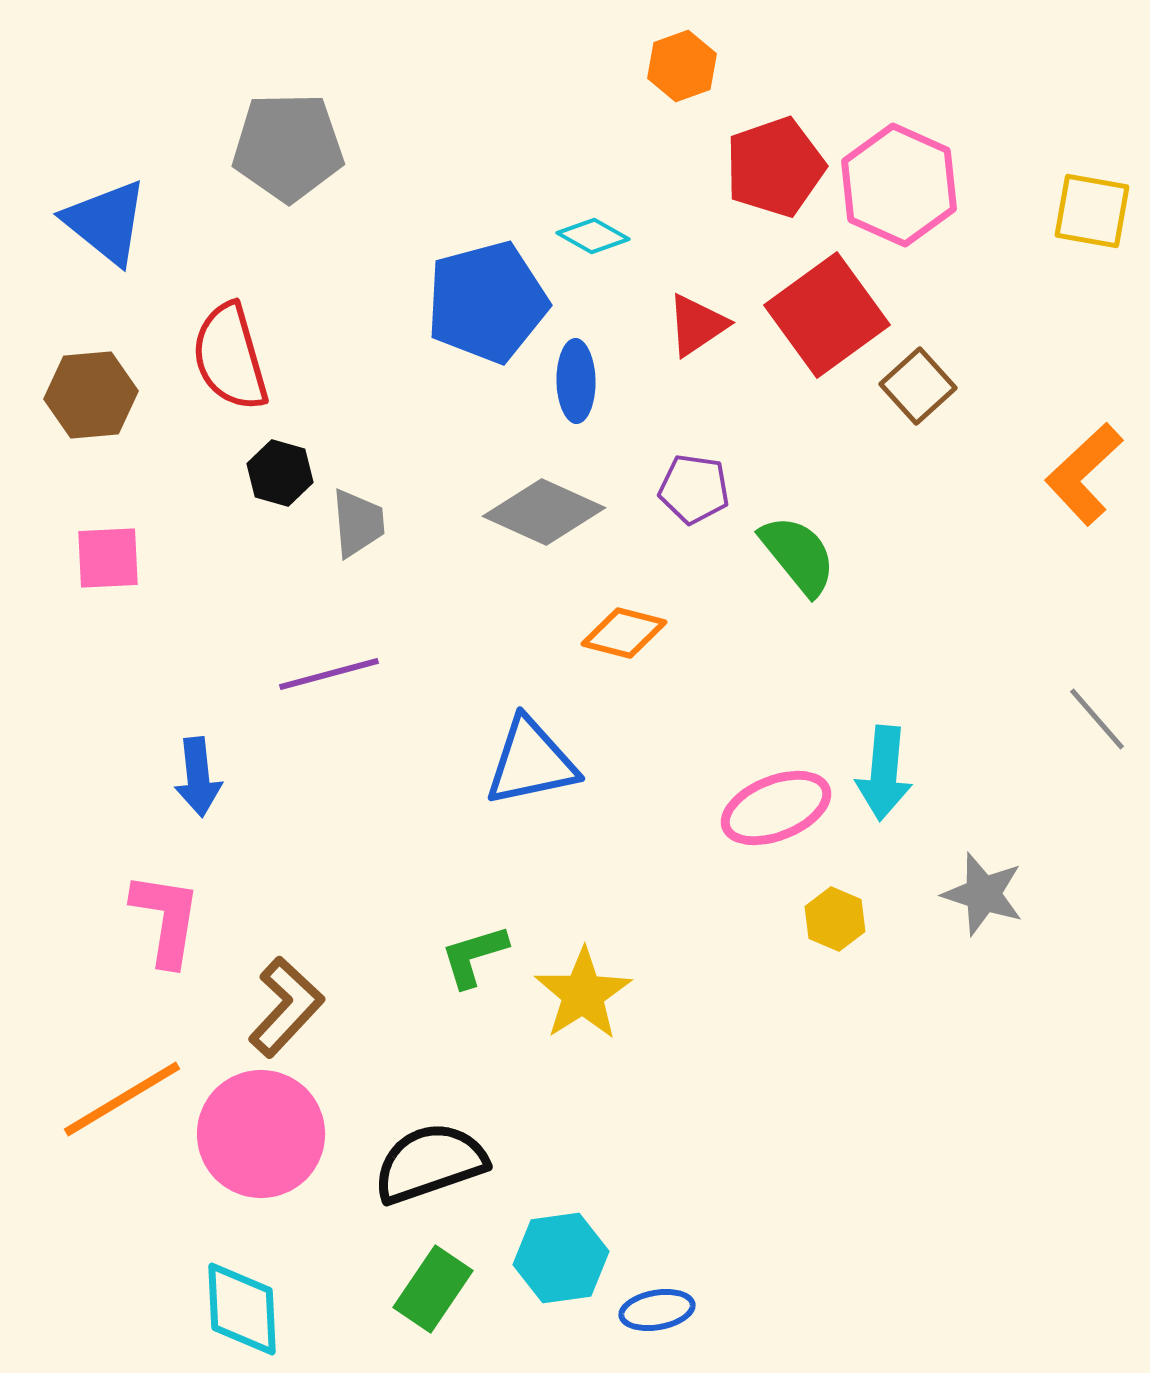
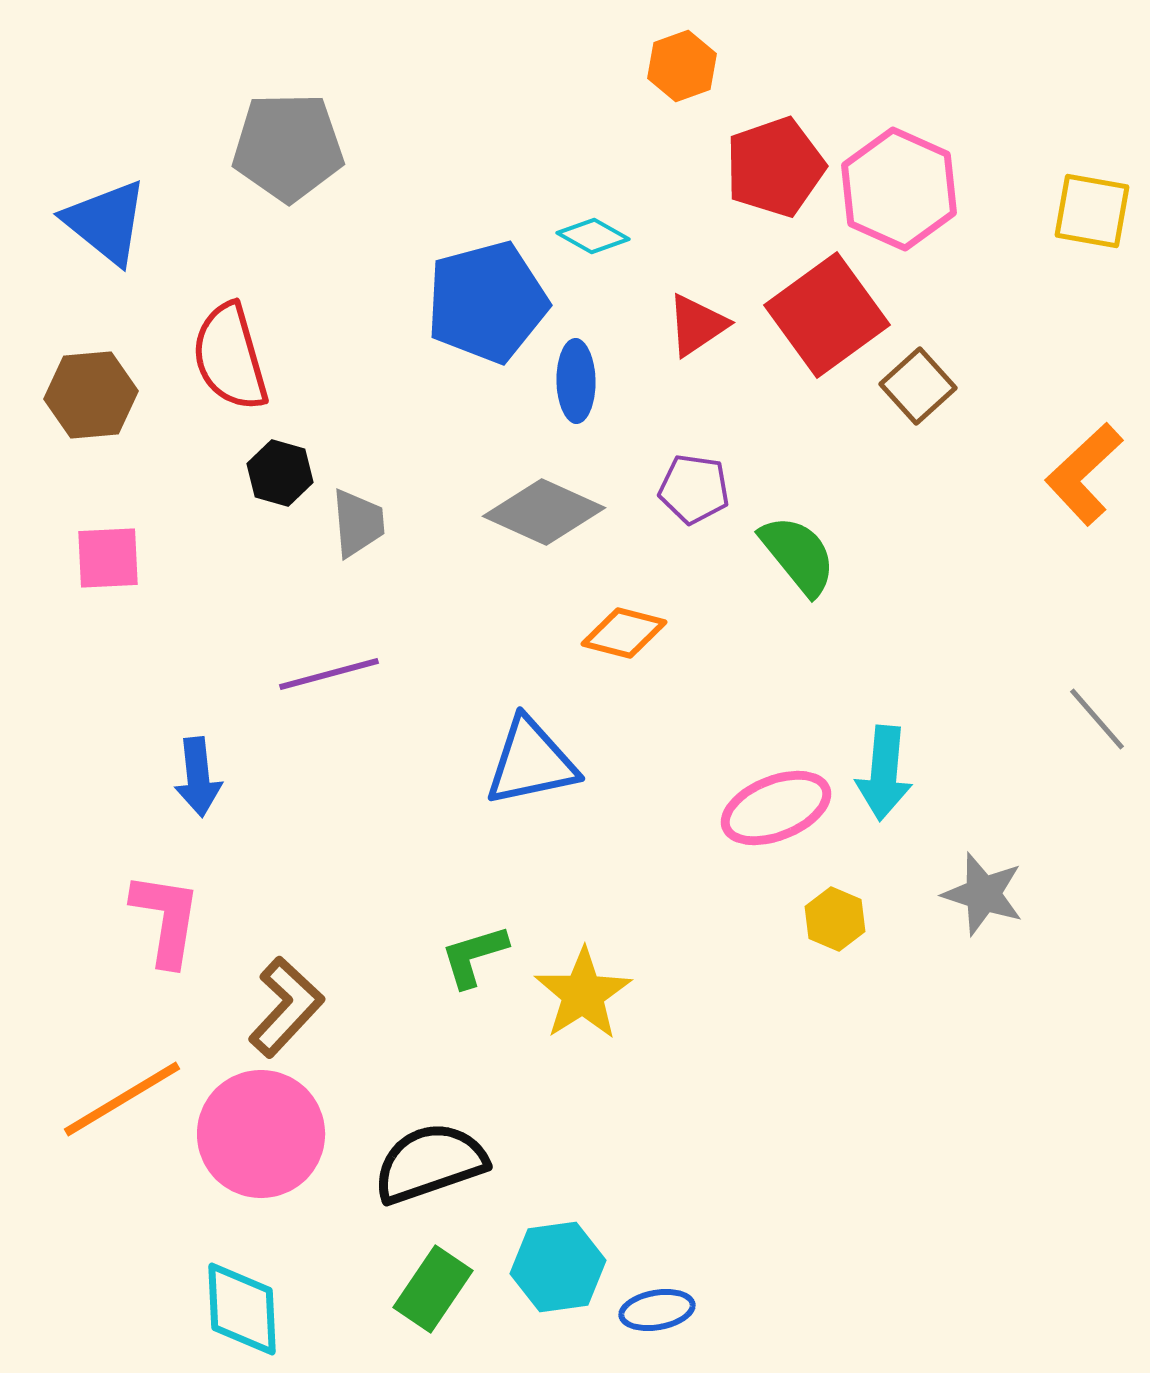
pink hexagon at (899, 185): moved 4 px down
cyan hexagon at (561, 1258): moved 3 px left, 9 px down
